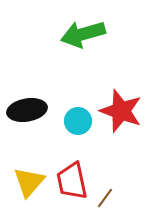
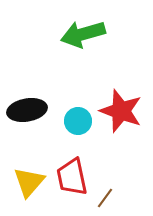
red trapezoid: moved 4 px up
